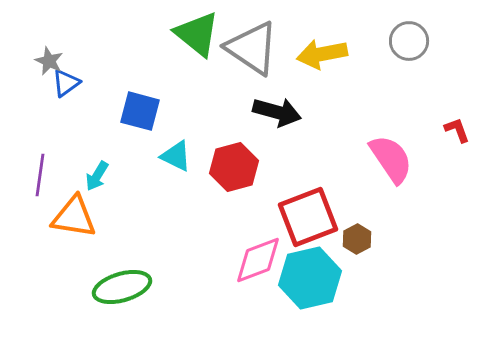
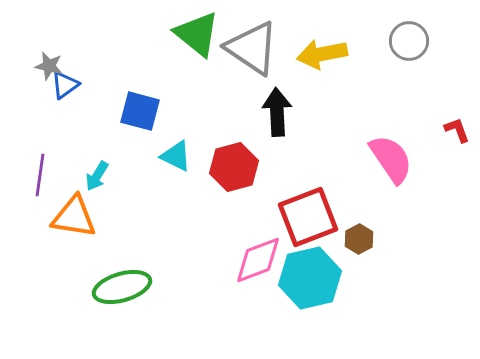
gray star: moved 5 px down; rotated 12 degrees counterclockwise
blue triangle: moved 1 px left, 2 px down
black arrow: rotated 108 degrees counterclockwise
brown hexagon: moved 2 px right
